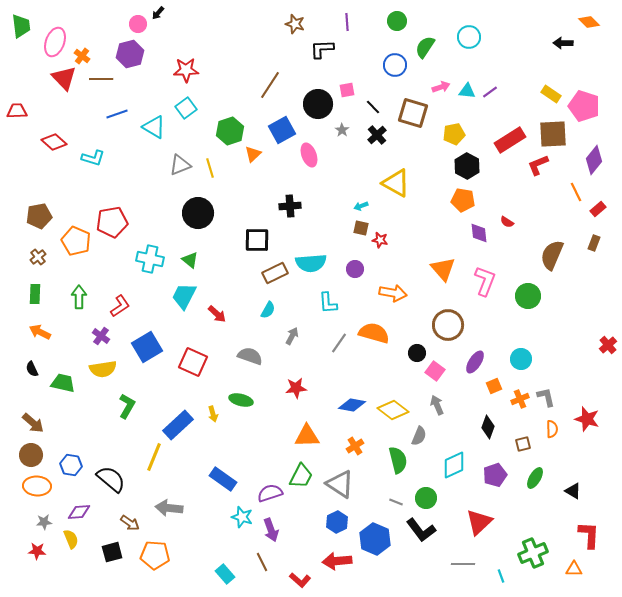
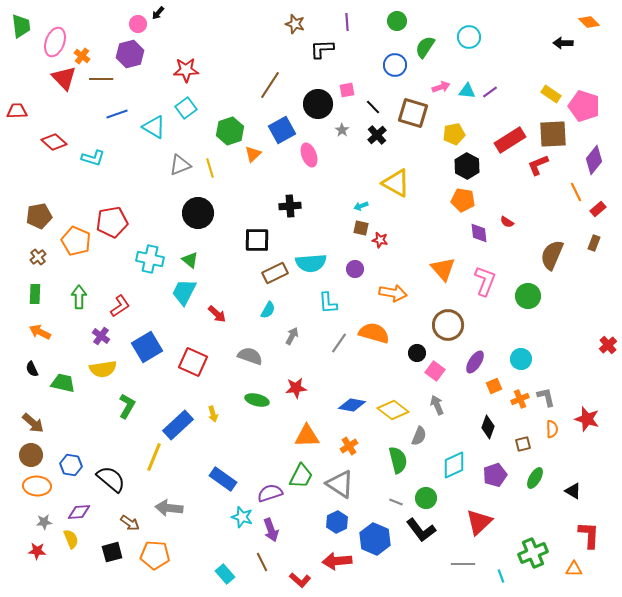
cyan trapezoid at (184, 296): moved 4 px up
green ellipse at (241, 400): moved 16 px right
orange cross at (355, 446): moved 6 px left
